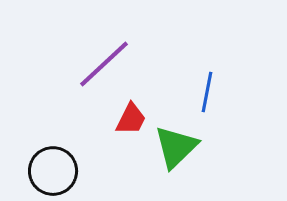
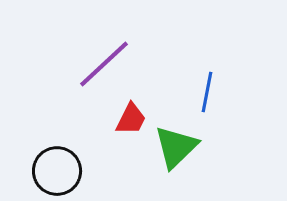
black circle: moved 4 px right
